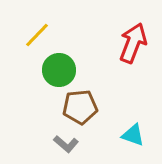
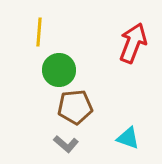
yellow line: moved 2 px right, 3 px up; rotated 40 degrees counterclockwise
brown pentagon: moved 5 px left
cyan triangle: moved 5 px left, 3 px down
